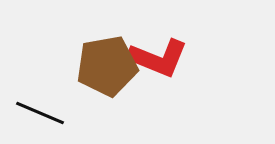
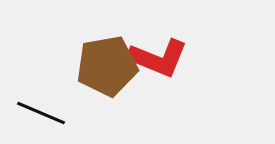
black line: moved 1 px right
